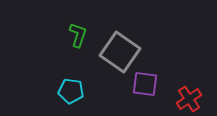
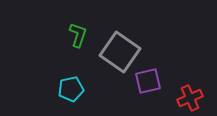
purple square: moved 3 px right, 3 px up; rotated 20 degrees counterclockwise
cyan pentagon: moved 2 px up; rotated 20 degrees counterclockwise
red cross: moved 1 px right, 1 px up; rotated 10 degrees clockwise
